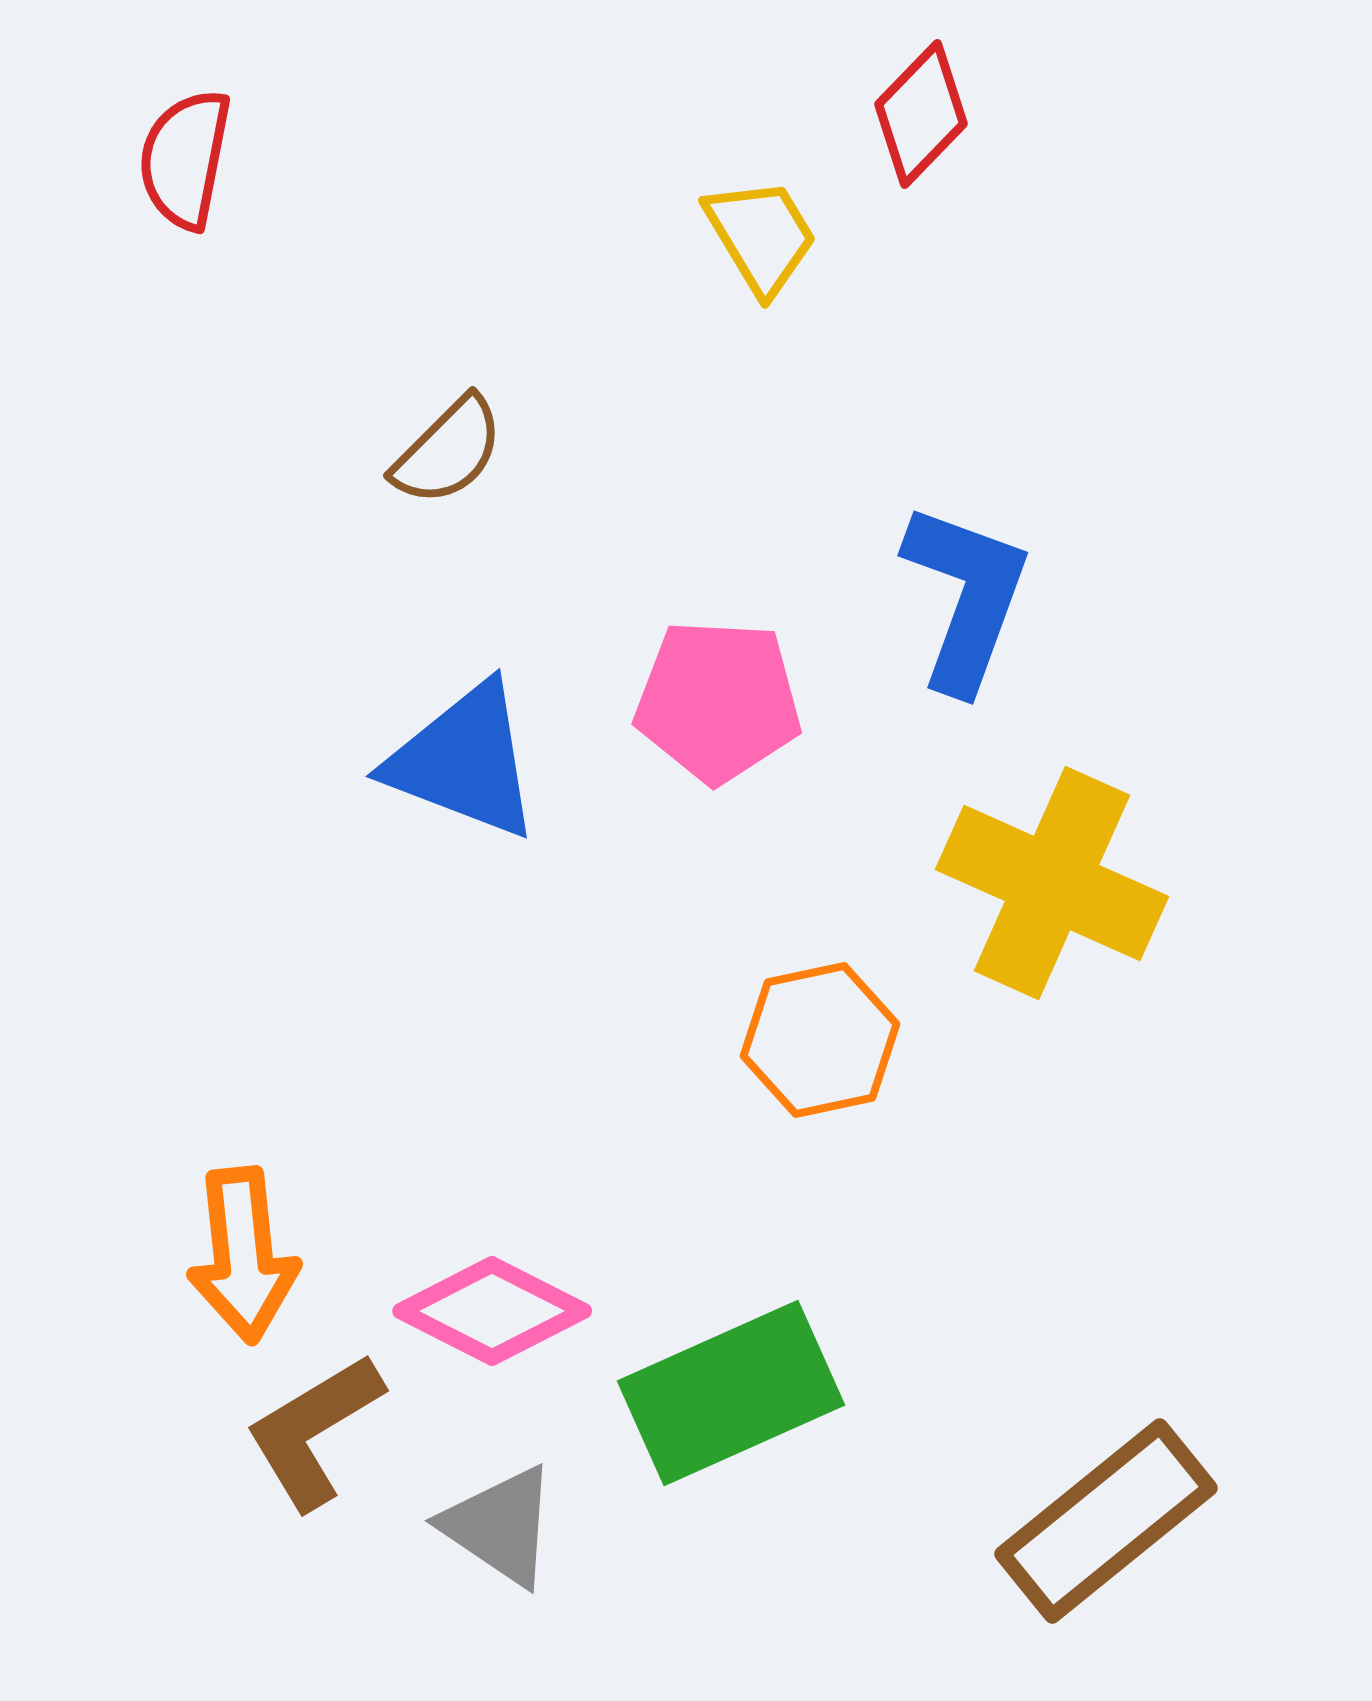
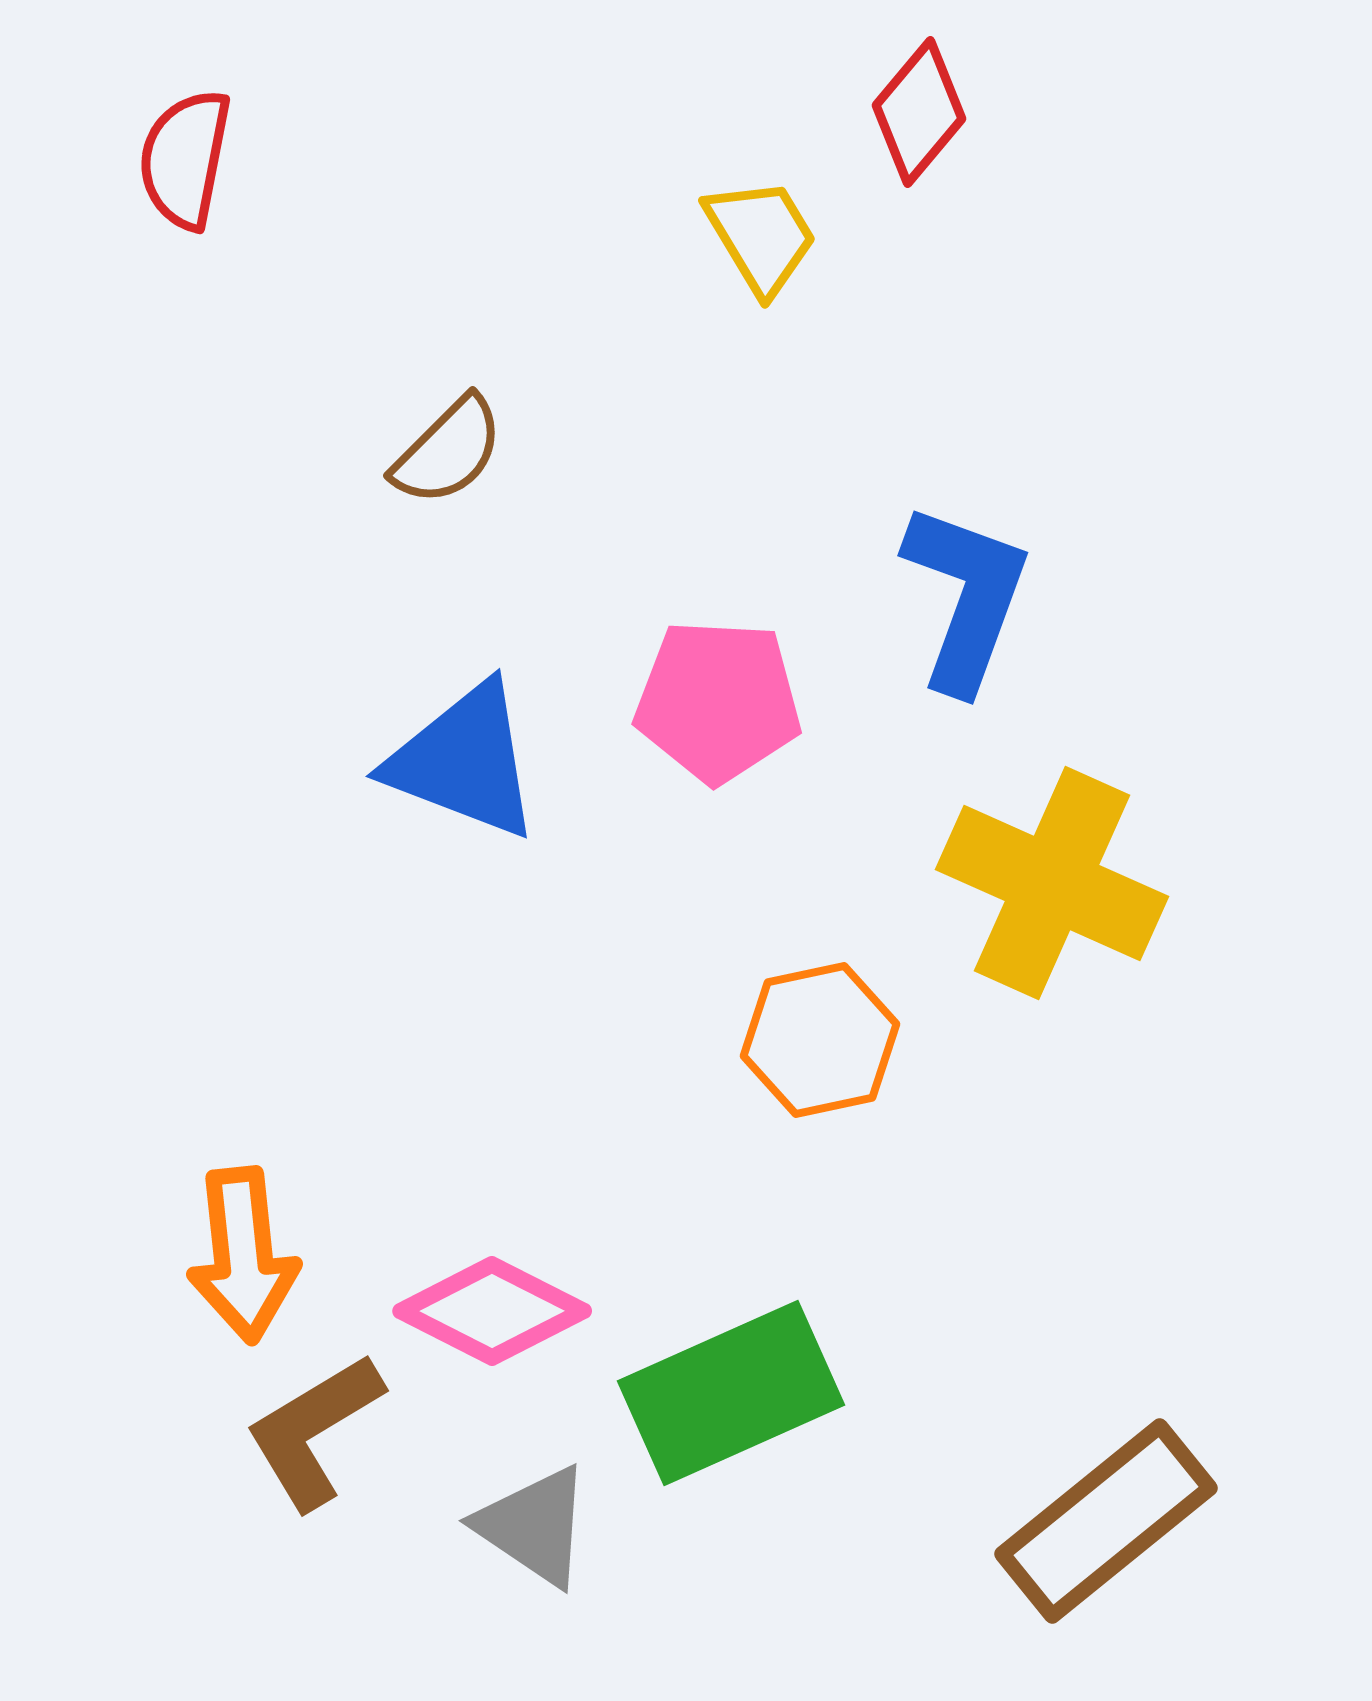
red diamond: moved 2 px left, 2 px up; rotated 4 degrees counterclockwise
gray triangle: moved 34 px right
